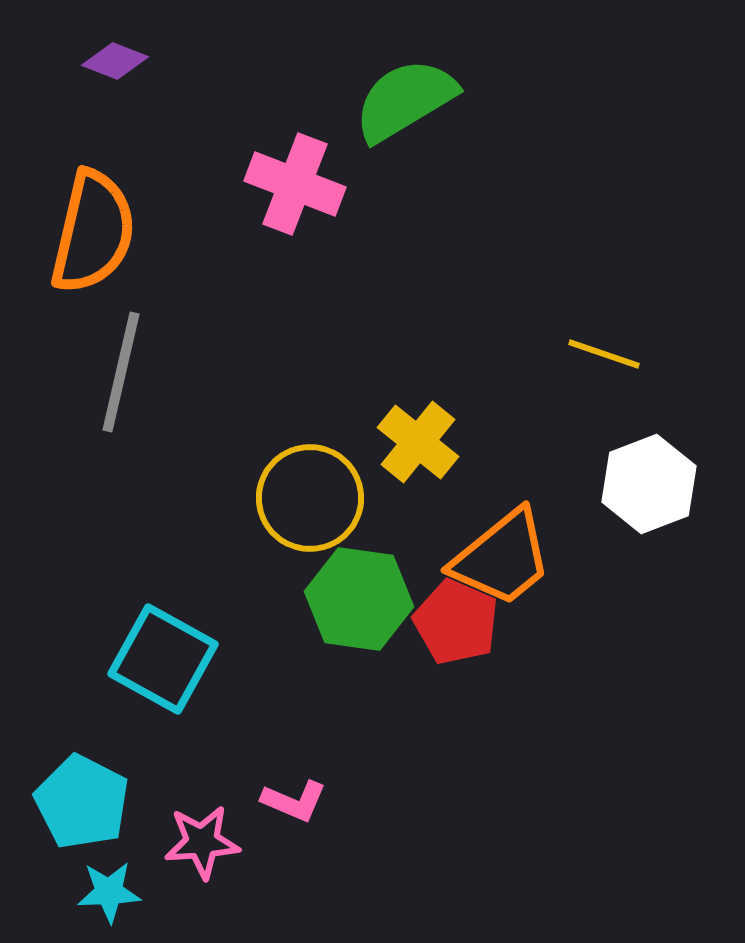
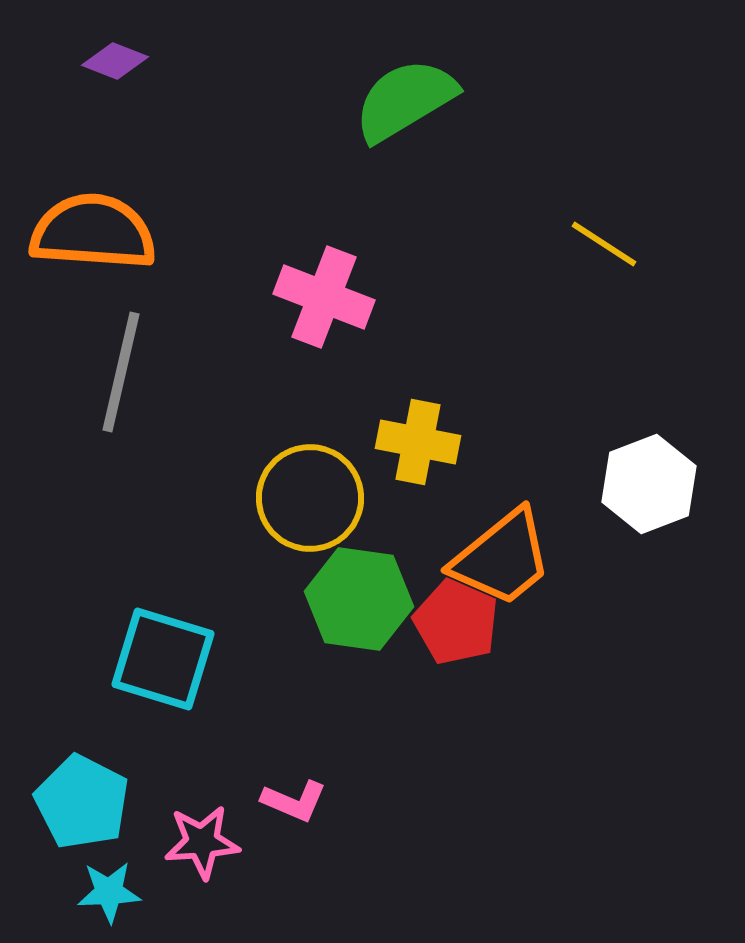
pink cross: moved 29 px right, 113 px down
orange semicircle: rotated 99 degrees counterclockwise
yellow line: moved 110 px up; rotated 14 degrees clockwise
yellow cross: rotated 28 degrees counterclockwise
cyan square: rotated 12 degrees counterclockwise
